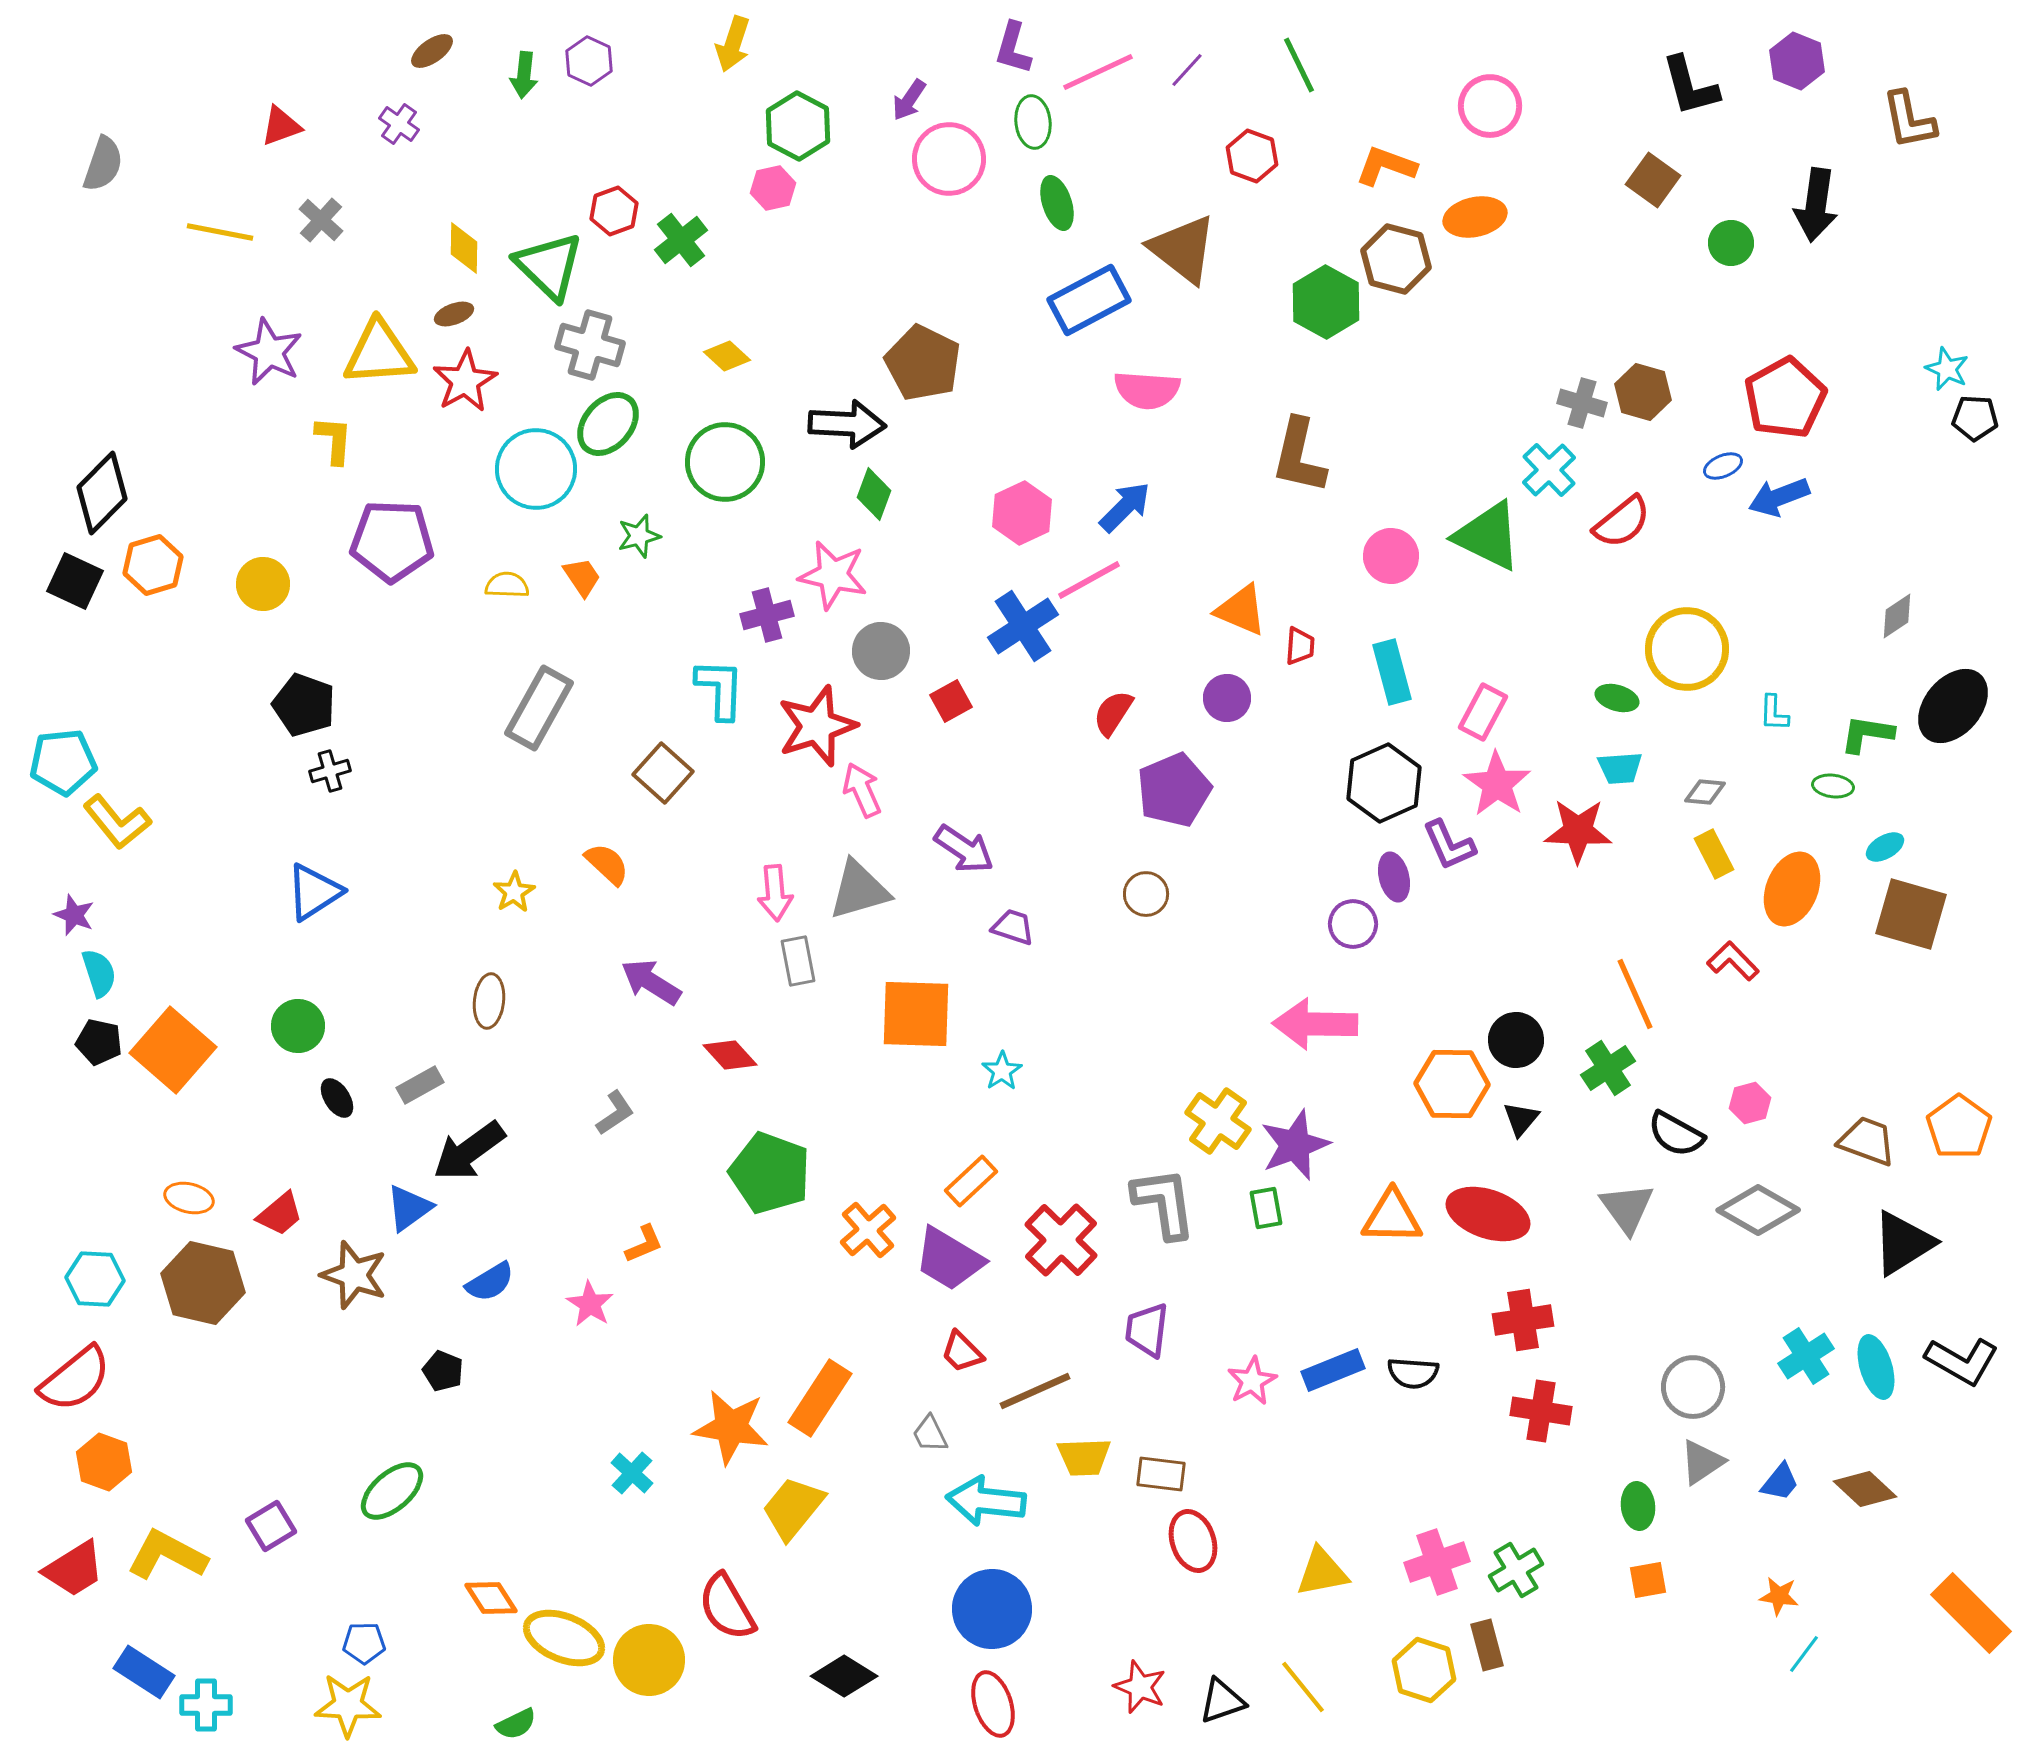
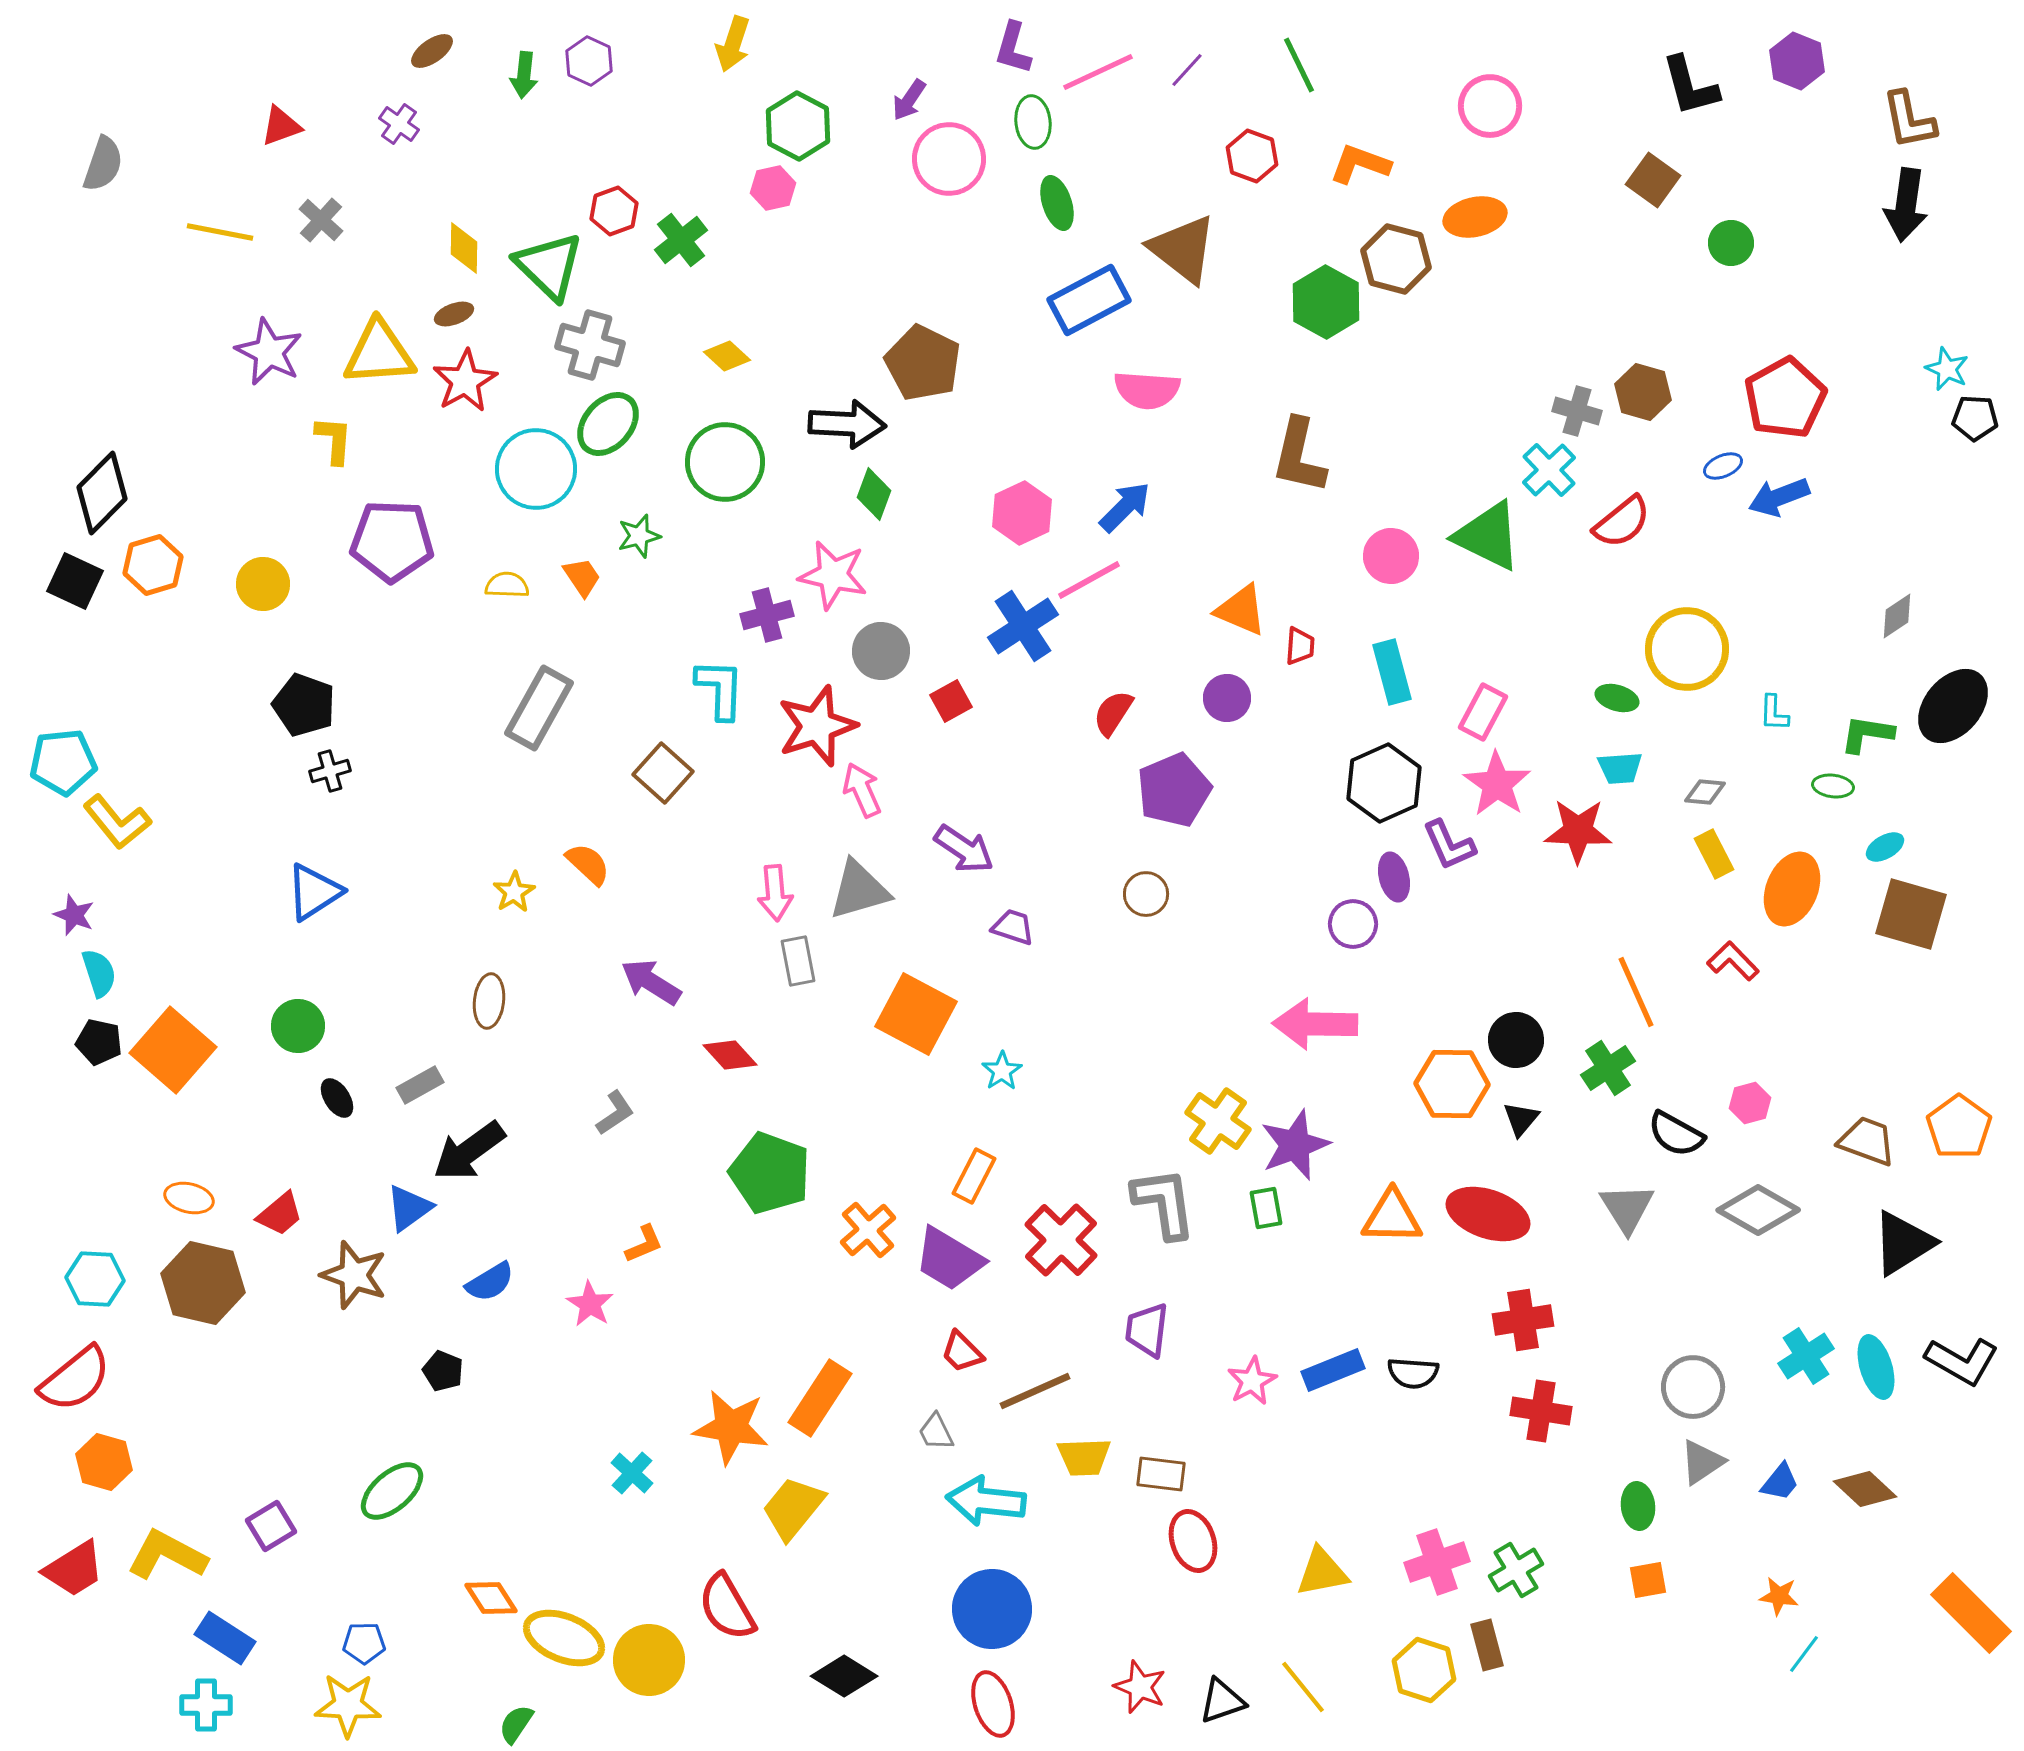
orange L-shape at (1386, 166): moved 26 px left, 2 px up
black arrow at (1816, 205): moved 90 px right
gray cross at (1582, 403): moved 5 px left, 8 px down
orange semicircle at (607, 864): moved 19 px left
orange line at (1635, 994): moved 1 px right, 2 px up
orange square at (916, 1014): rotated 26 degrees clockwise
orange rectangle at (971, 1181): moved 3 px right, 5 px up; rotated 20 degrees counterclockwise
gray triangle at (1627, 1208): rotated 4 degrees clockwise
gray trapezoid at (930, 1434): moved 6 px right, 2 px up
orange hexagon at (104, 1462): rotated 4 degrees counterclockwise
blue rectangle at (144, 1672): moved 81 px right, 34 px up
green semicircle at (516, 1724): rotated 150 degrees clockwise
